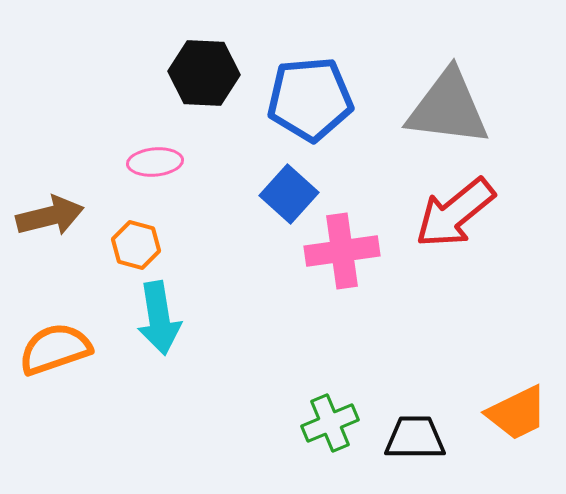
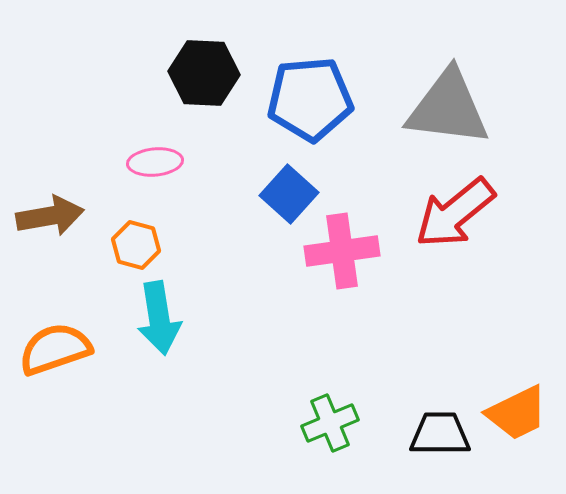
brown arrow: rotated 4 degrees clockwise
black trapezoid: moved 25 px right, 4 px up
